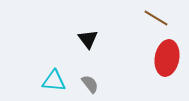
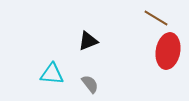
black triangle: moved 2 px down; rotated 45 degrees clockwise
red ellipse: moved 1 px right, 7 px up
cyan triangle: moved 2 px left, 7 px up
